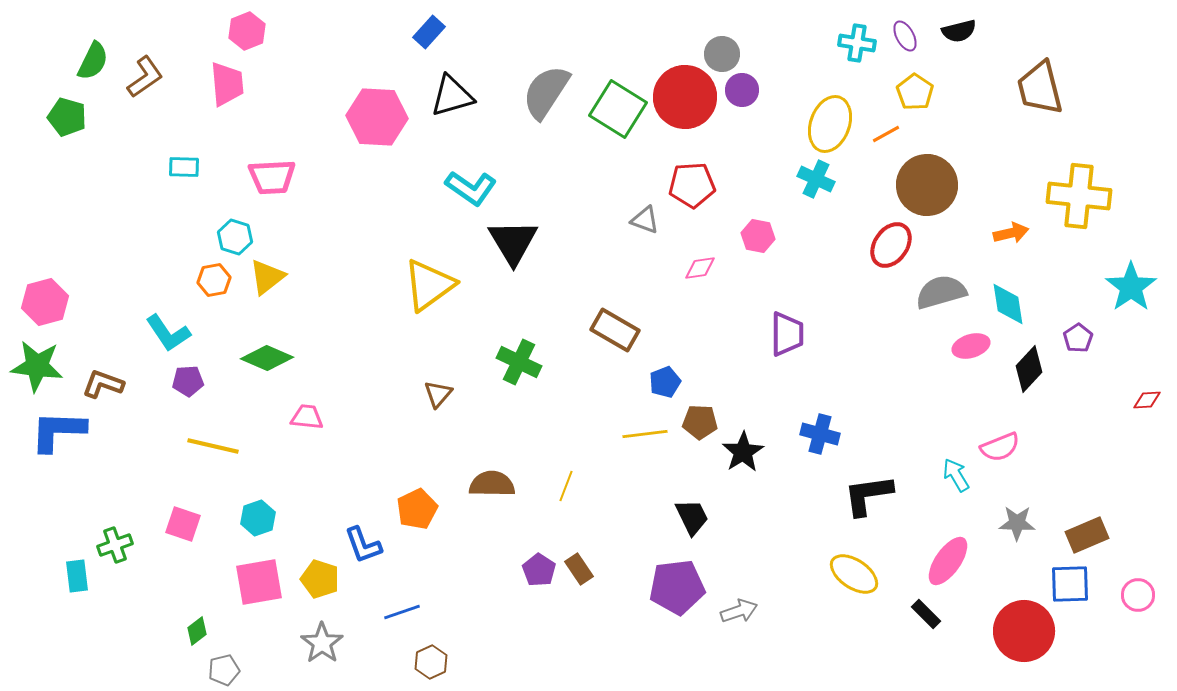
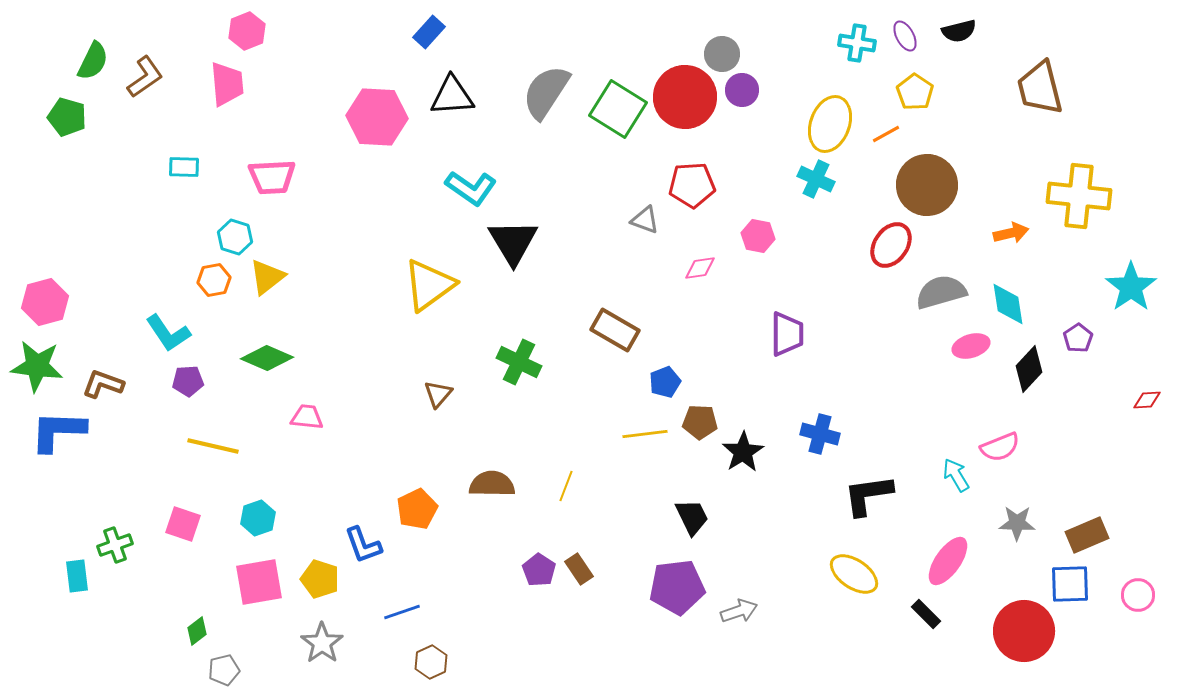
black triangle at (452, 96): rotated 12 degrees clockwise
